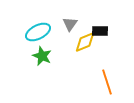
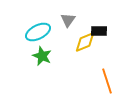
gray triangle: moved 2 px left, 4 px up
black rectangle: moved 1 px left
orange line: moved 1 px up
